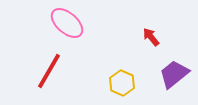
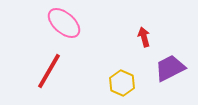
pink ellipse: moved 3 px left
red arrow: moved 7 px left; rotated 24 degrees clockwise
purple trapezoid: moved 4 px left, 6 px up; rotated 12 degrees clockwise
